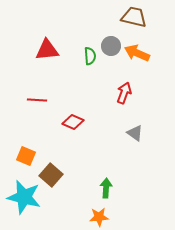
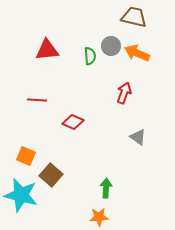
gray triangle: moved 3 px right, 4 px down
cyan star: moved 3 px left, 2 px up
